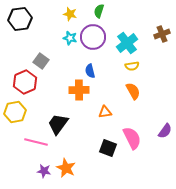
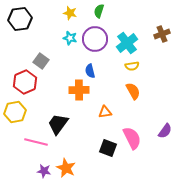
yellow star: moved 1 px up
purple circle: moved 2 px right, 2 px down
